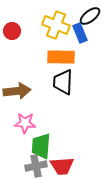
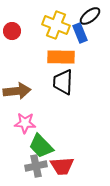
green trapezoid: rotated 48 degrees counterclockwise
